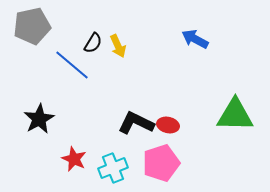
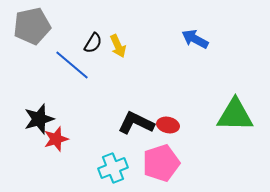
black star: rotated 12 degrees clockwise
red star: moved 18 px left, 20 px up; rotated 30 degrees clockwise
